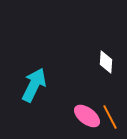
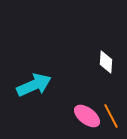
cyan arrow: rotated 40 degrees clockwise
orange line: moved 1 px right, 1 px up
